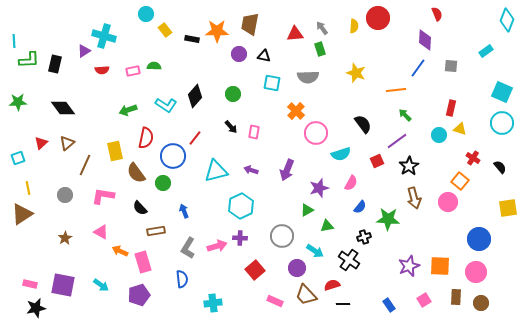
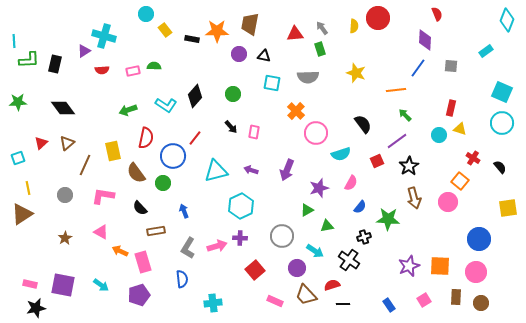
yellow rectangle at (115, 151): moved 2 px left
